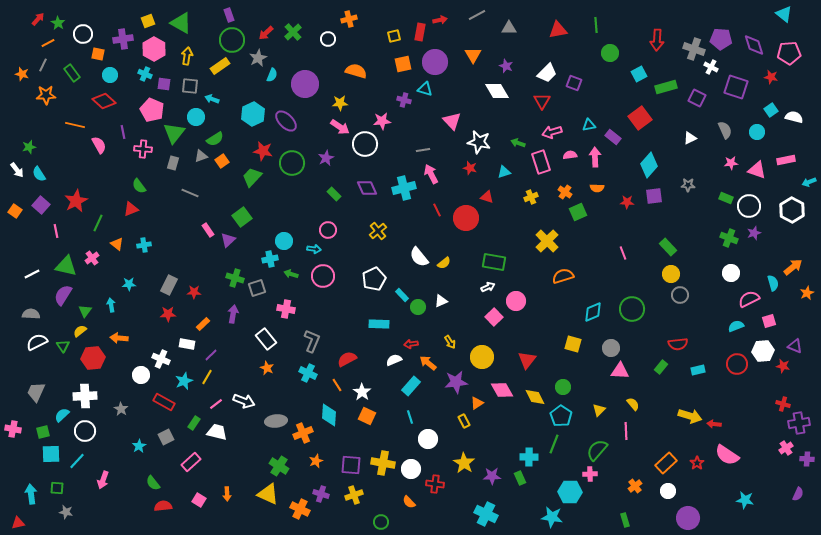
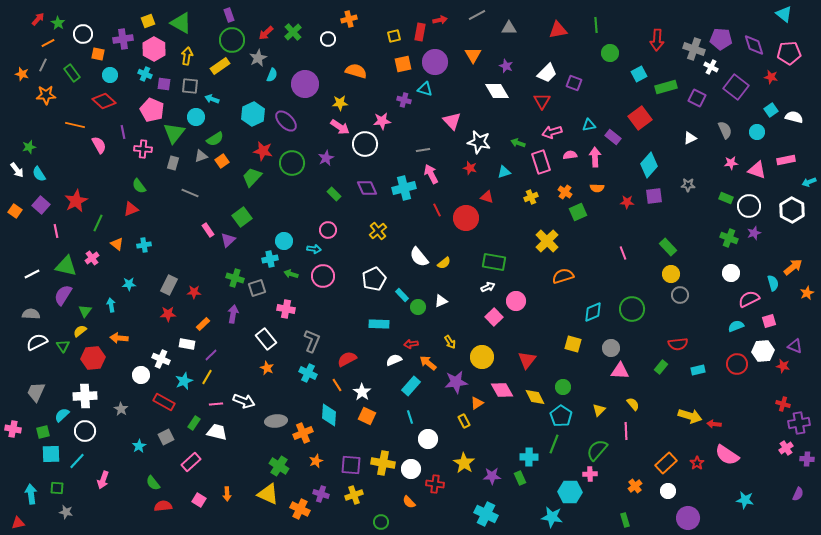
purple square at (736, 87): rotated 20 degrees clockwise
pink line at (216, 404): rotated 32 degrees clockwise
